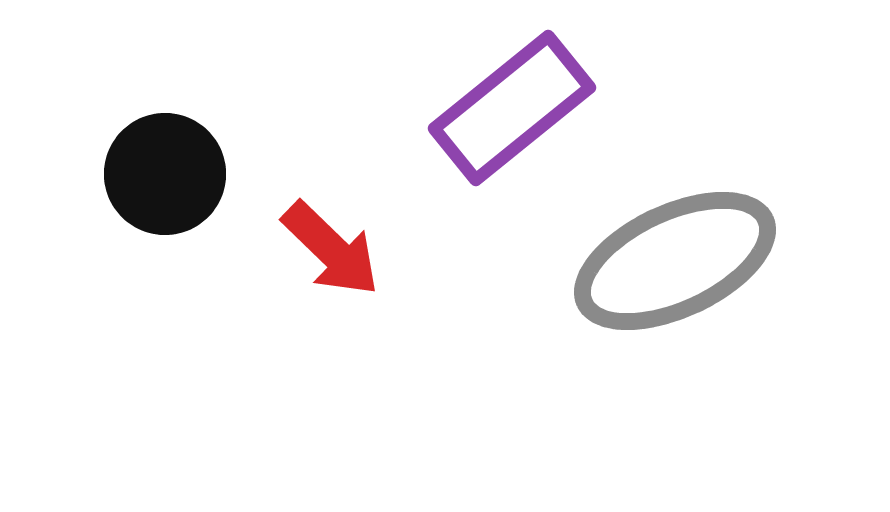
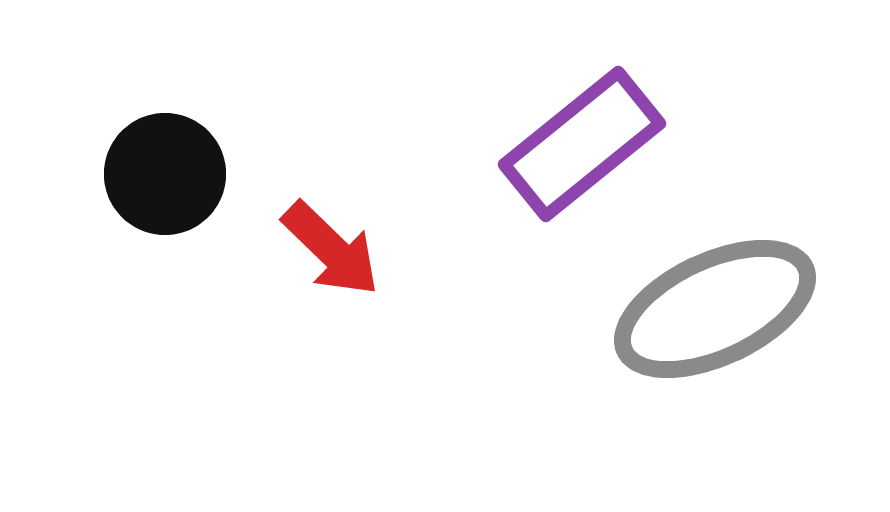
purple rectangle: moved 70 px right, 36 px down
gray ellipse: moved 40 px right, 48 px down
